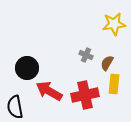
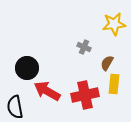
gray cross: moved 2 px left, 8 px up
red arrow: moved 2 px left
